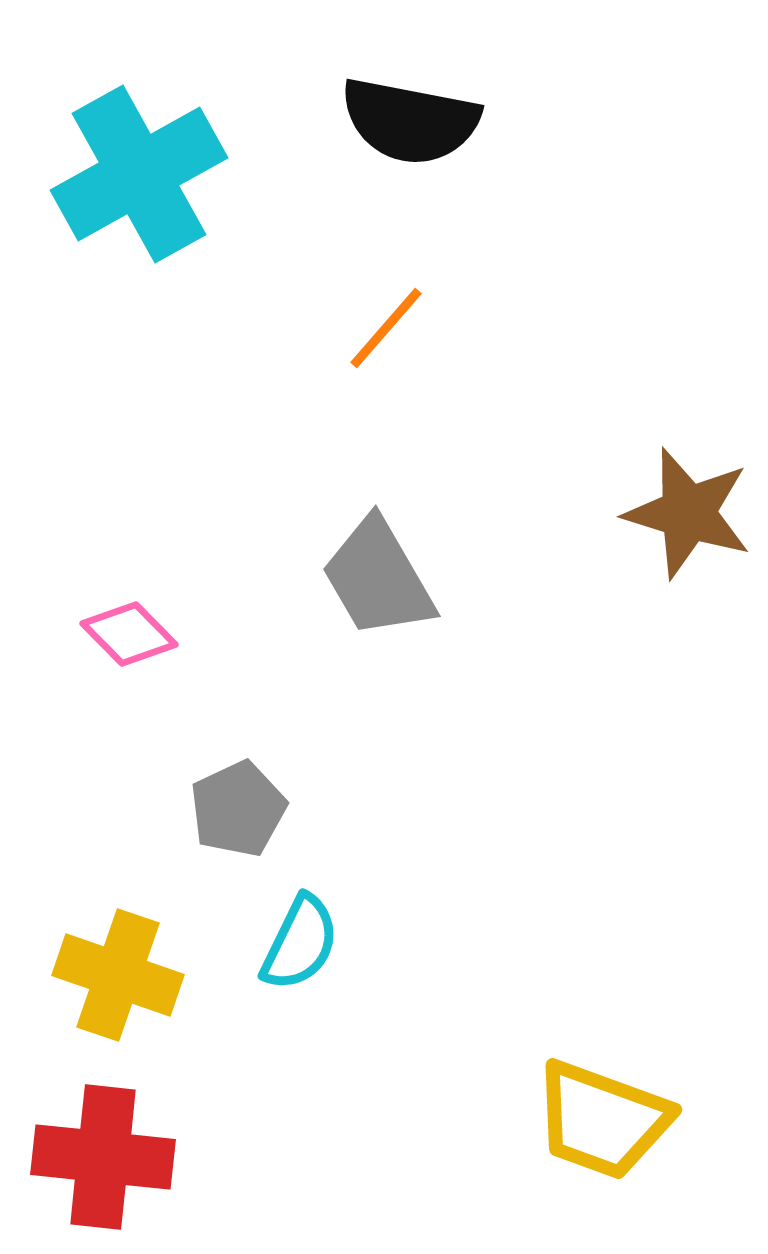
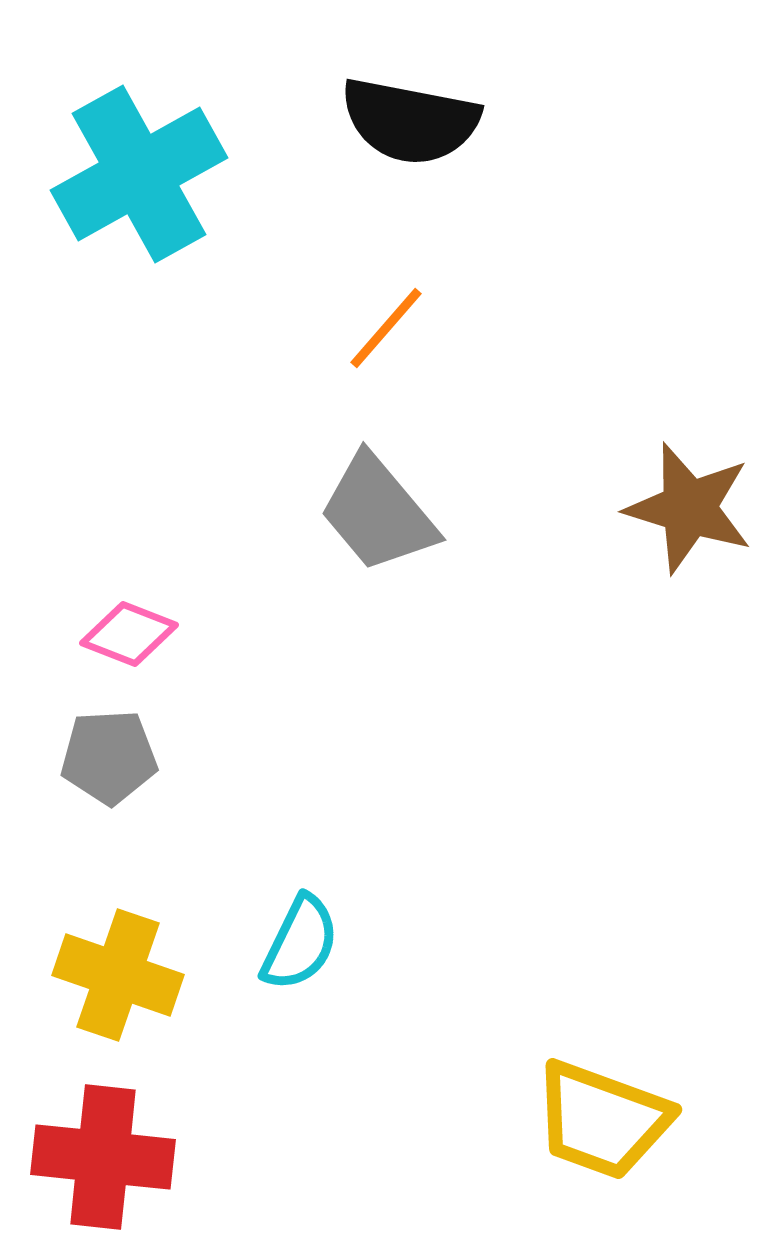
brown star: moved 1 px right, 5 px up
gray trapezoid: moved 65 px up; rotated 10 degrees counterclockwise
pink diamond: rotated 24 degrees counterclockwise
gray pentagon: moved 129 px left, 52 px up; rotated 22 degrees clockwise
